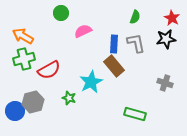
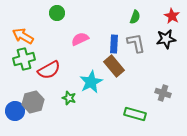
green circle: moved 4 px left
red star: moved 2 px up
pink semicircle: moved 3 px left, 8 px down
gray cross: moved 2 px left, 10 px down
